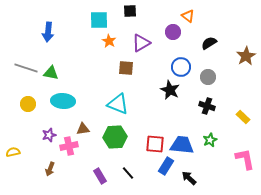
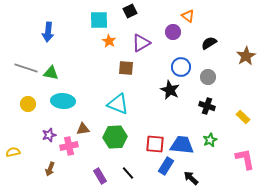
black square: rotated 24 degrees counterclockwise
black arrow: moved 2 px right
